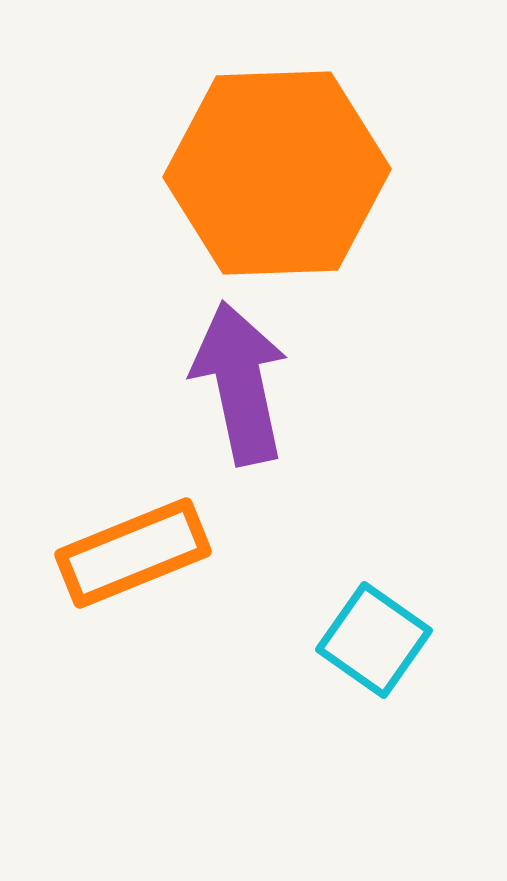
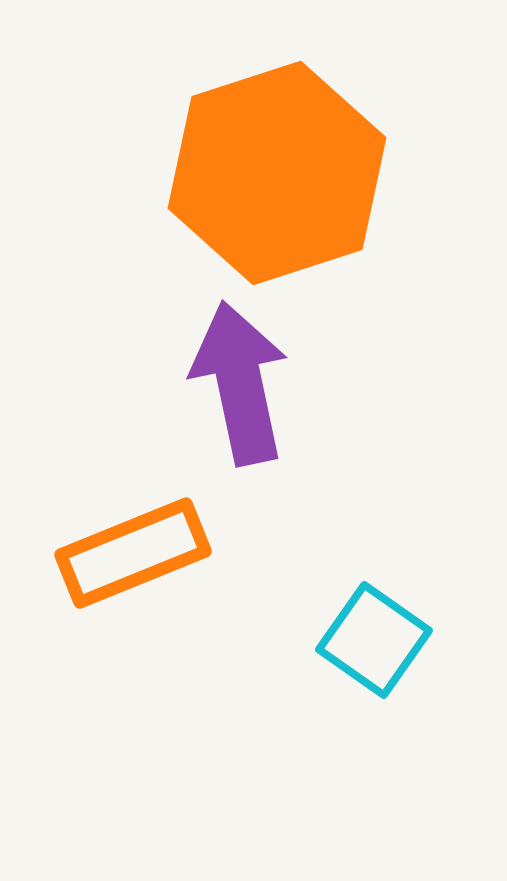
orange hexagon: rotated 16 degrees counterclockwise
